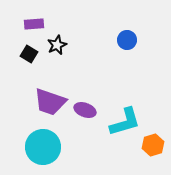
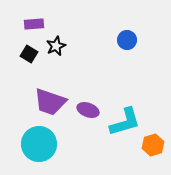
black star: moved 1 px left, 1 px down
purple ellipse: moved 3 px right
cyan circle: moved 4 px left, 3 px up
